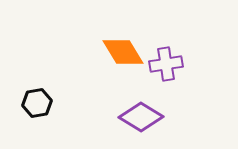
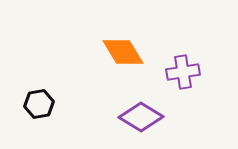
purple cross: moved 17 px right, 8 px down
black hexagon: moved 2 px right, 1 px down
